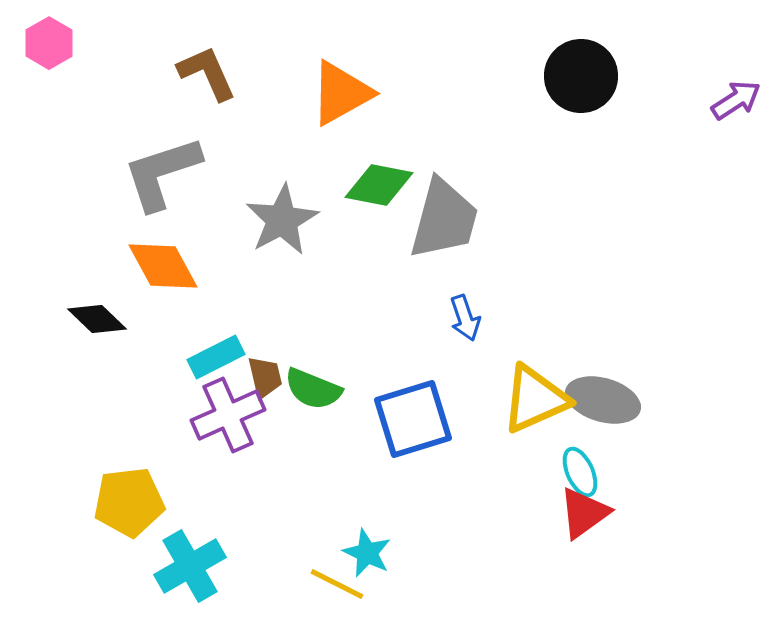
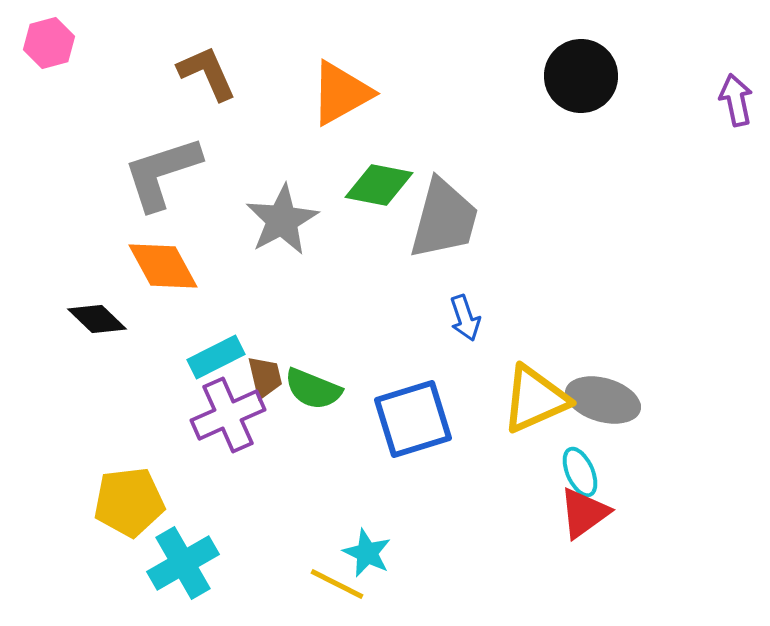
pink hexagon: rotated 15 degrees clockwise
purple arrow: rotated 69 degrees counterclockwise
cyan cross: moved 7 px left, 3 px up
